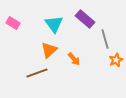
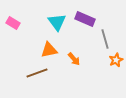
purple rectangle: rotated 18 degrees counterclockwise
cyan triangle: moved 3 px right, 2 px up
orange triangle: rotated 30 degrees clockwise
